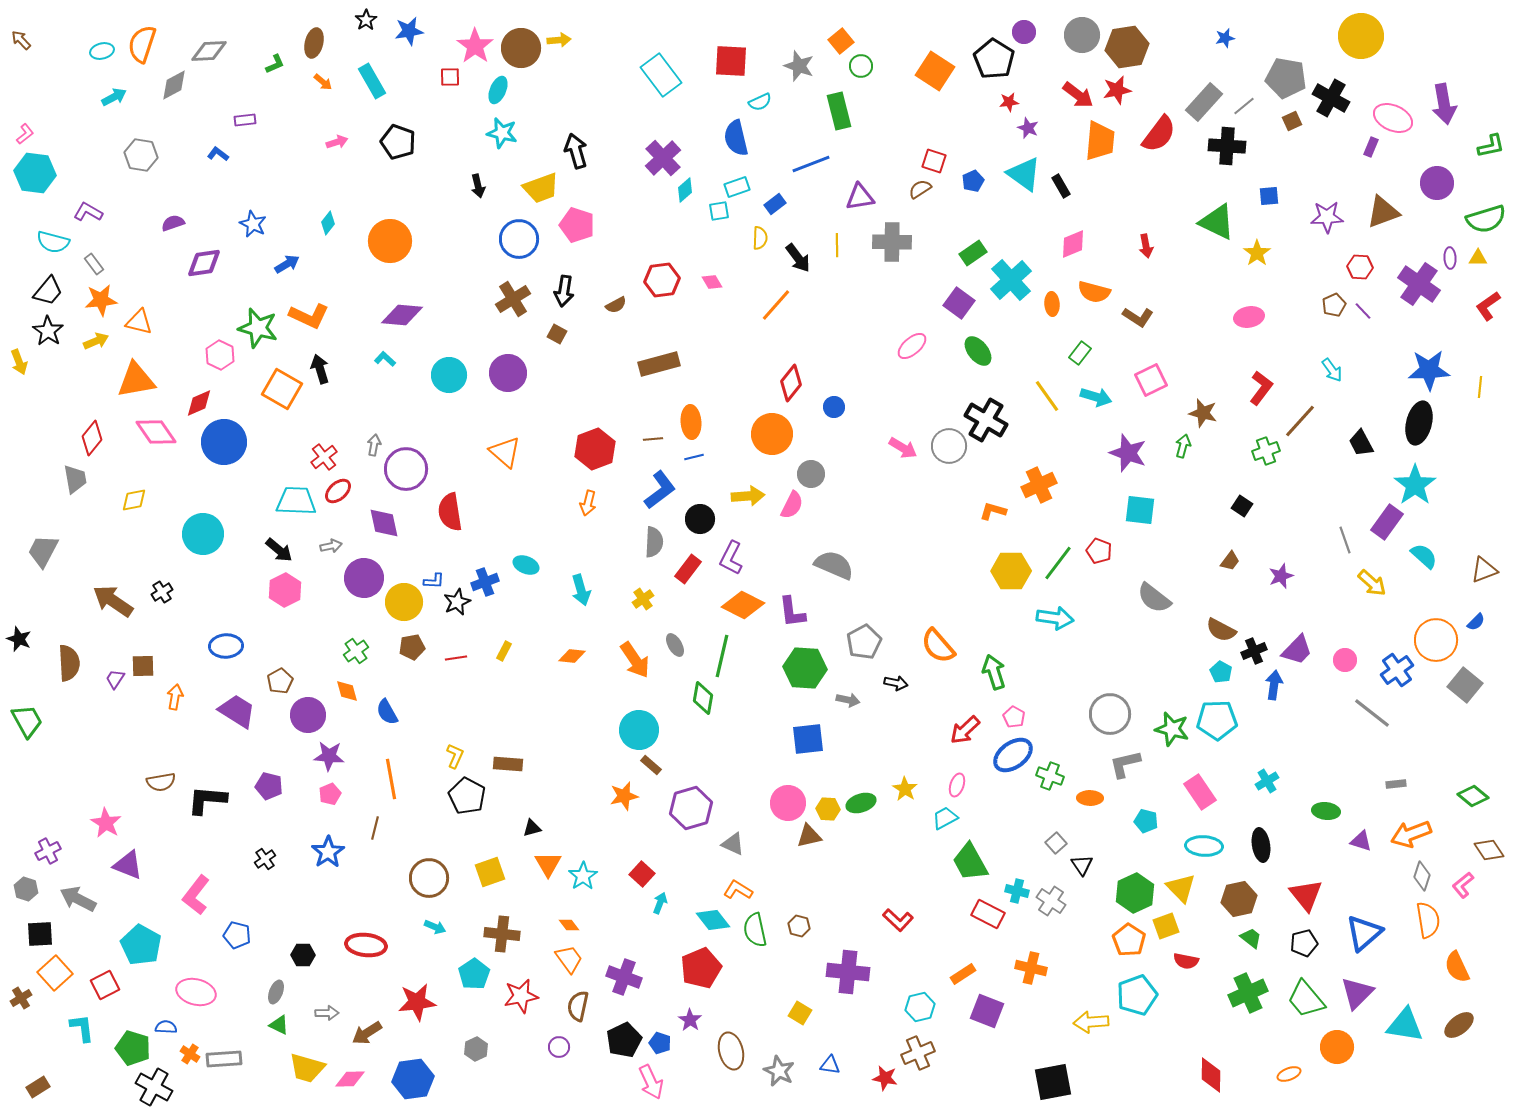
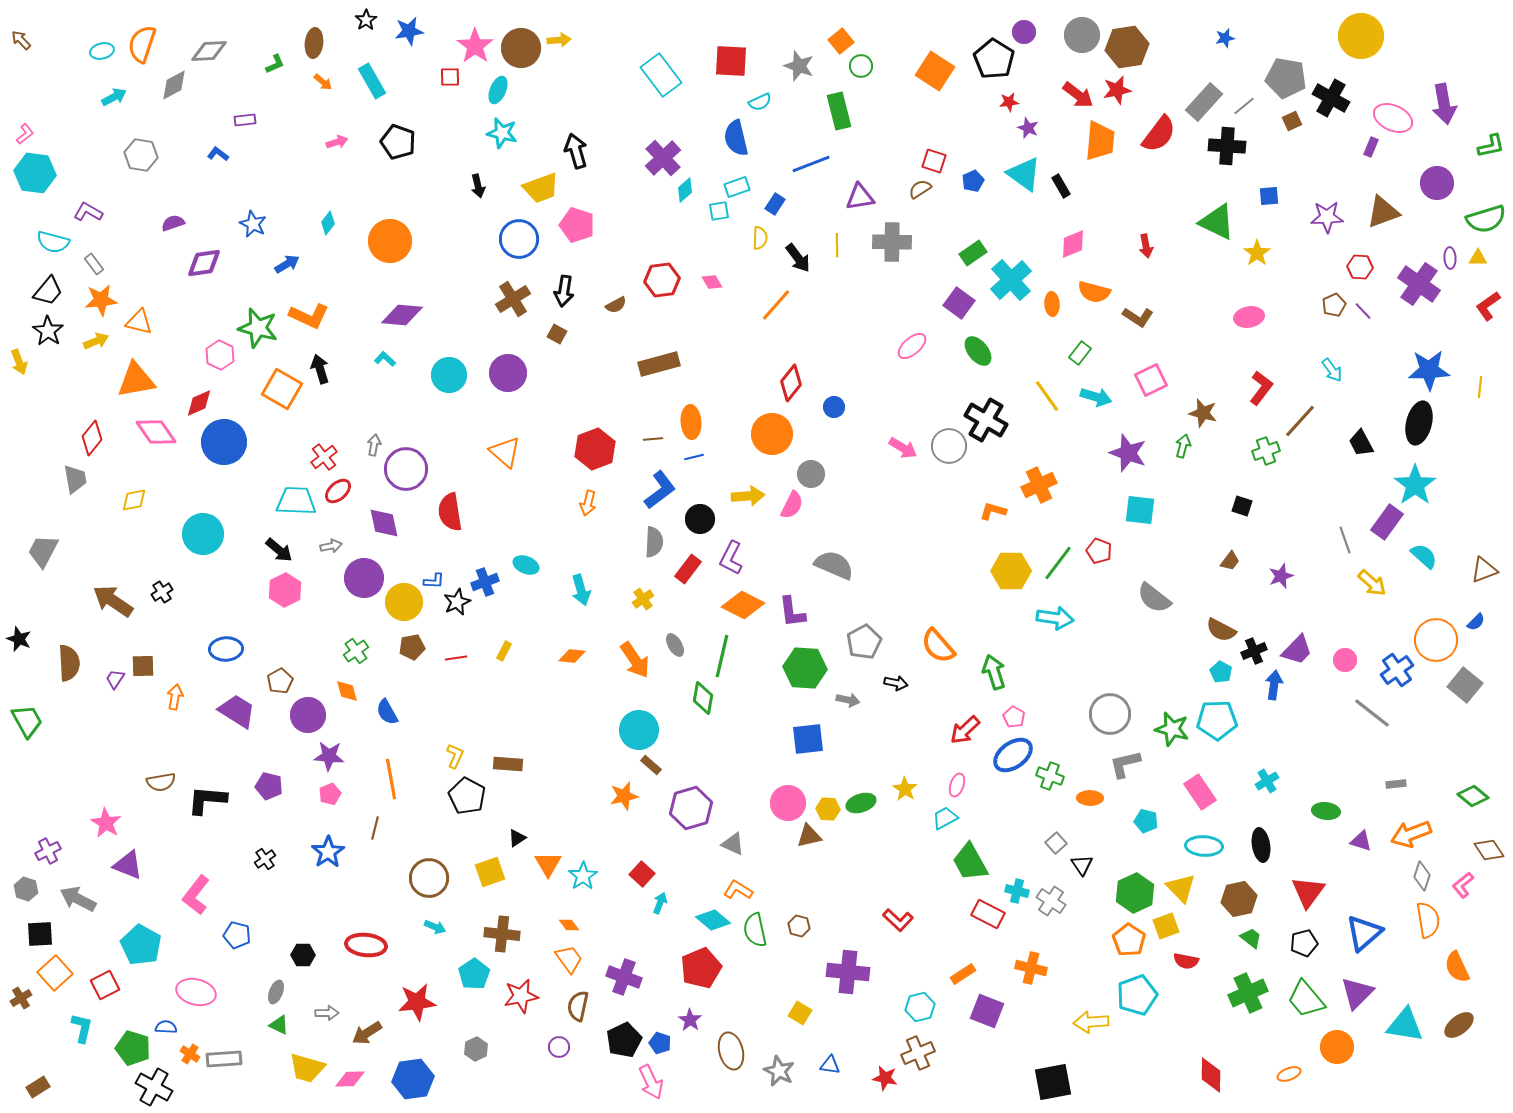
brown ellipse at (314, 43): rotated 8 degrees counterclockwise
blue rectangle at (775, 204): rotated 20 degrees counterclockwise
black square at (1242, 506): rotated 15 degrees counterclockwise
blue ellipse at (226, 646): moved 3 px down
black triangle at (532, 828): moved 15 px left, 10 px down; rotated 18 degrees counterclockwise
red triangle at (1306, 895): moved 2 px right, 3 px up; rotated 15 degrees clockwise
cyan diamond at (713, 920): rotated 12 degrees counterclockwise
cyan L-shape at (82, 1028): rotated 20 degrees clockwise
